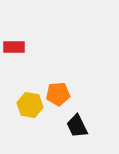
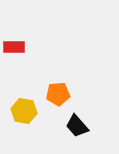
yellow hexagon: moved 6 px left, 6 px down
black trapezoid: rotated 15 degrees counterclockwise
